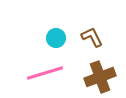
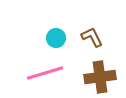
brown cross: rotated 12 degrees clockwise
